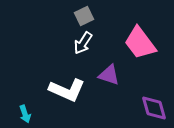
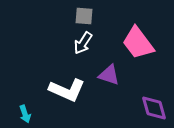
gray square: rotated 30 degrees clockwise
pink trapezoid: moved 2 px left
